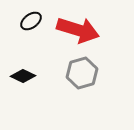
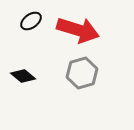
black diamond: rotated 15 degrees clockwise
